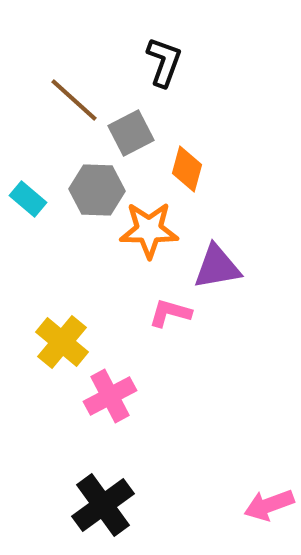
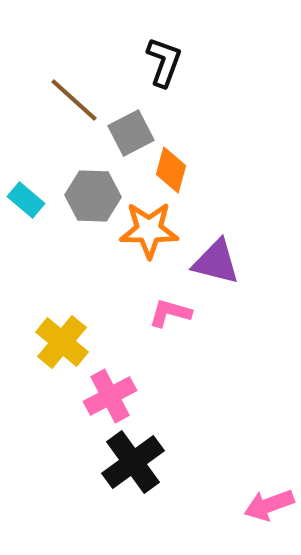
orange diamond: moved 16 px left, 1 px down
gray hexagon: moved 4 px left, 6 px down
cyan rectangle: moved 2 px left, 1 px down
purple triangle: moved 1 px left, 5 px up; rotated 24 degrees clockwise
black cross: moved 30 px right, 43 px up
